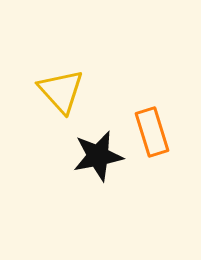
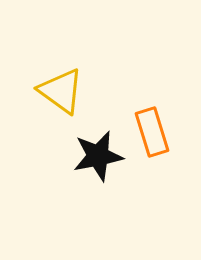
yellow triangle: rotated 12 degrees counterclockwise
